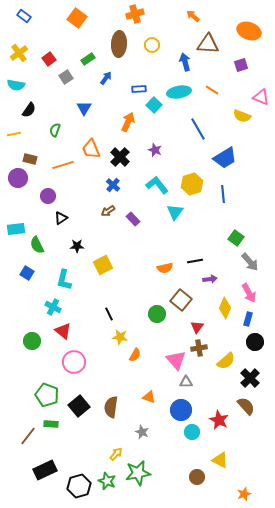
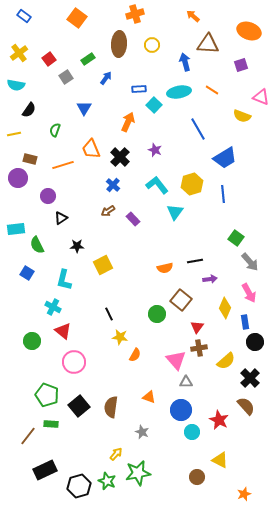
blue rectangle at (248, 319): moved 3 px left, 3 px down; rotated 24 degrees counterclockwise
